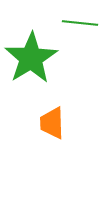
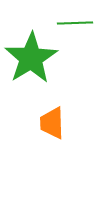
green line: moved 5 px left; rotated 8 degrees counterclockwise
